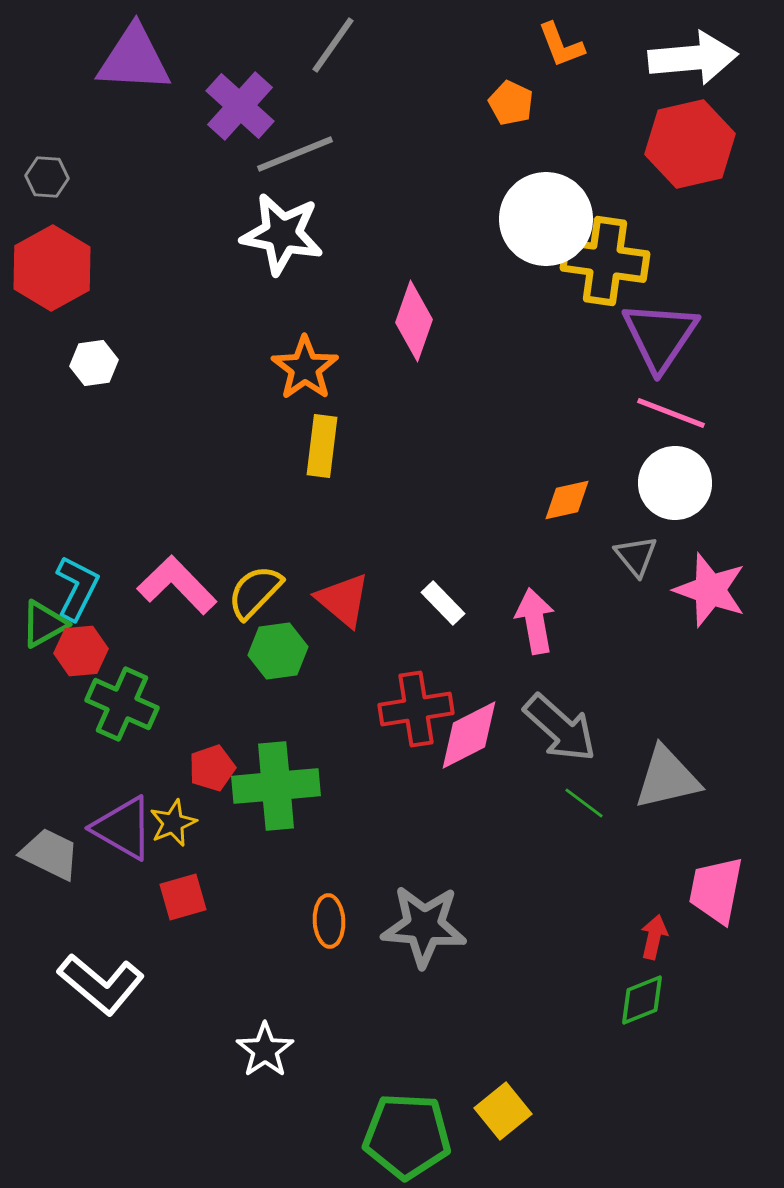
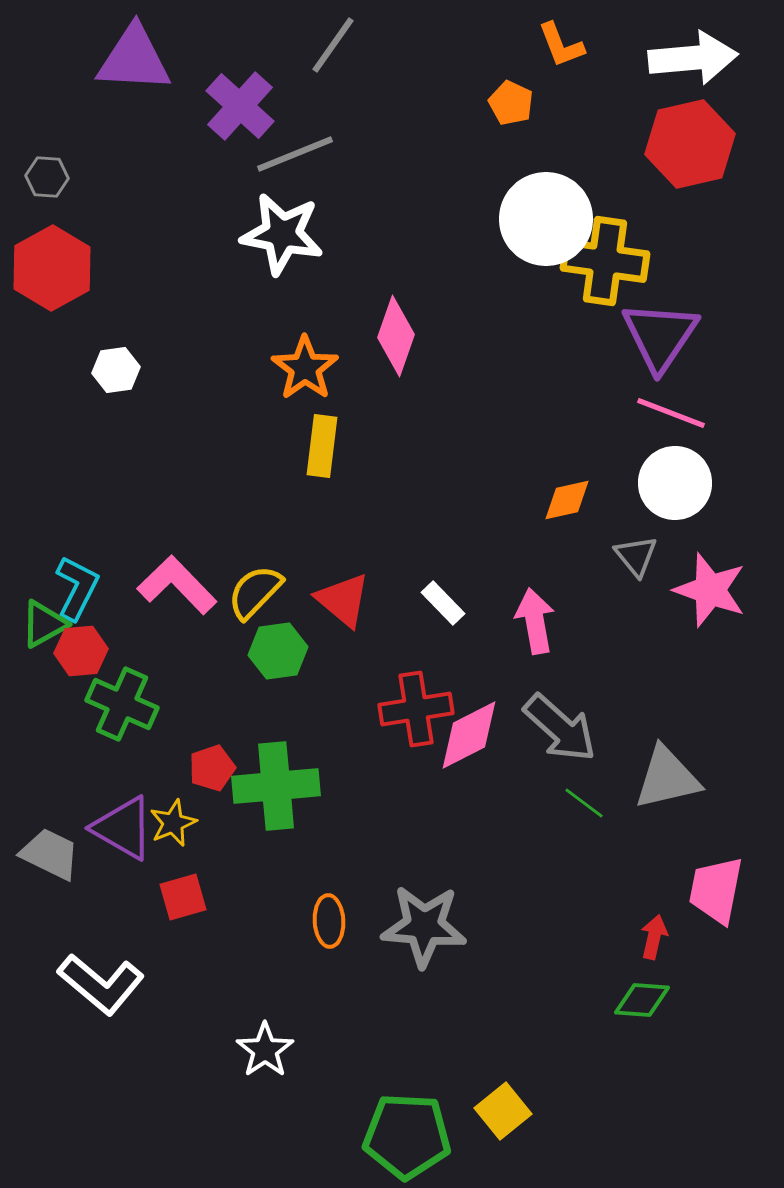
pink diamond at (414, 321): moved 18 px left, 15 px down
white hexagon at (94, 363): moved 22 px right, 7 px down
green diamond at (642, 1000): rotated 26 degrees clockwise
